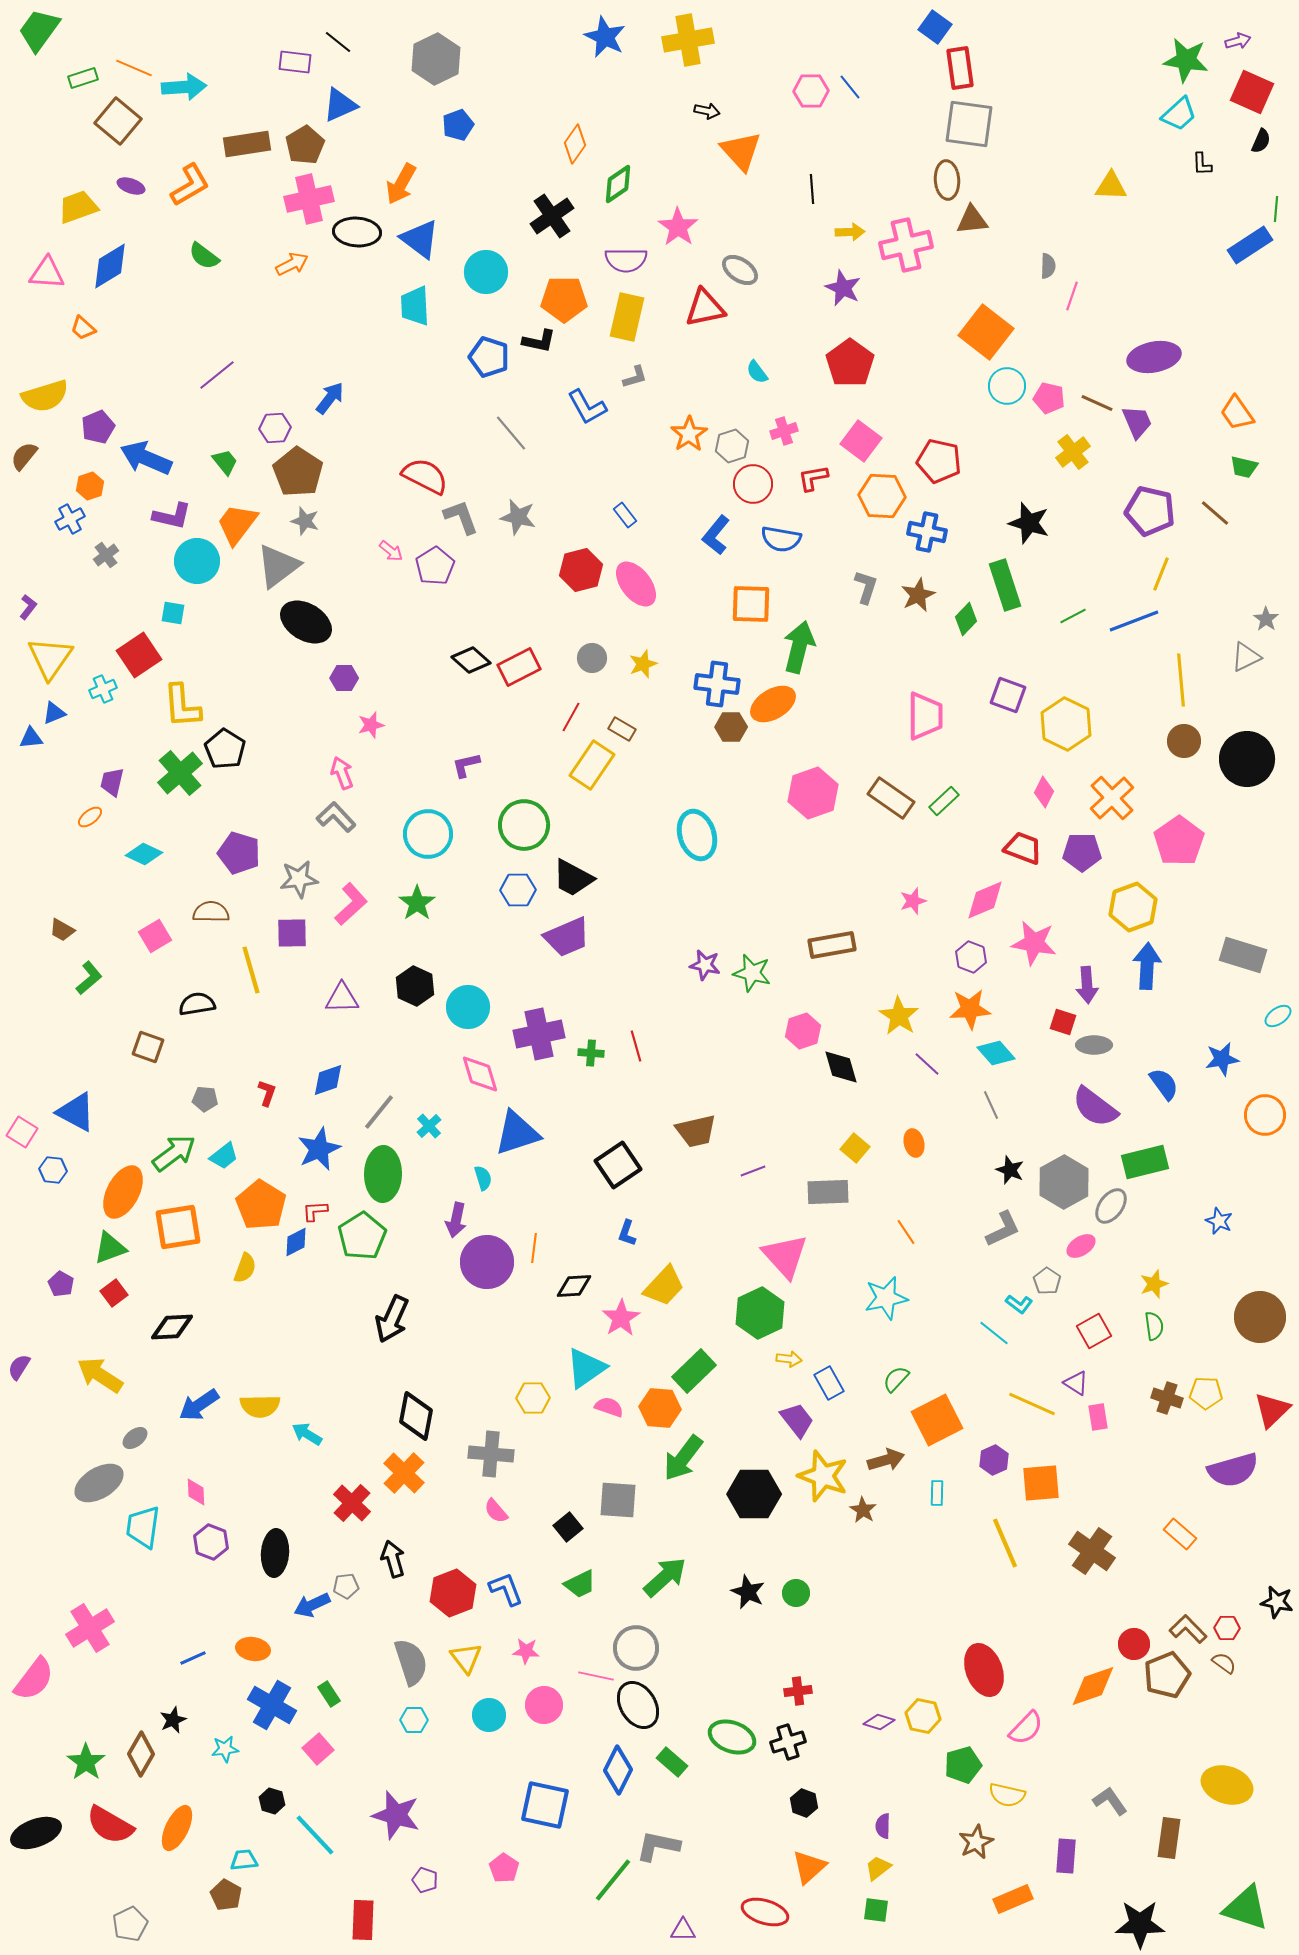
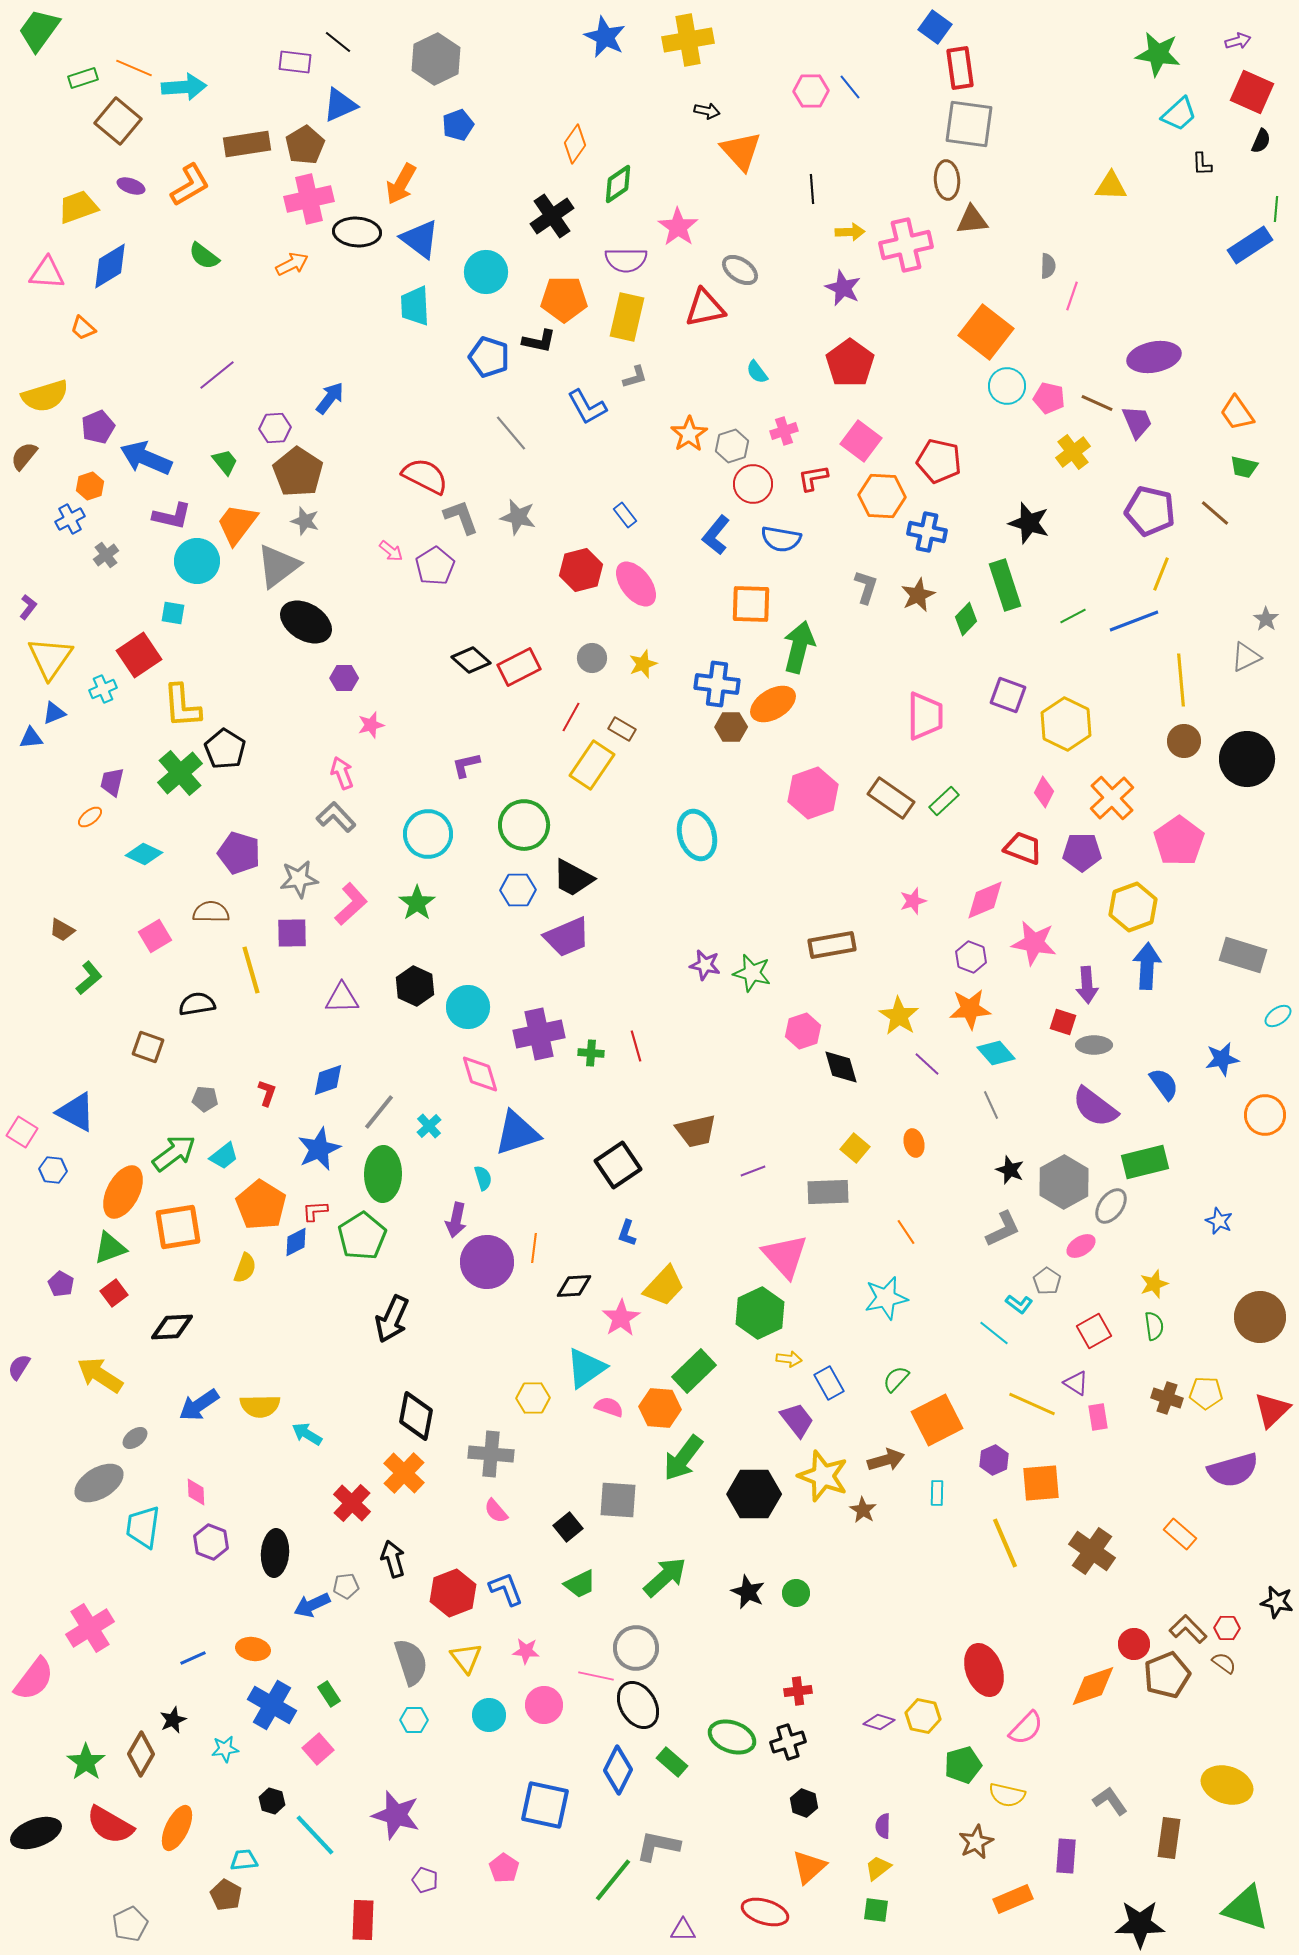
green star at (1186, 60): moved 28 px left, 6 px up
